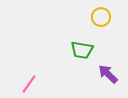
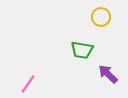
pink line: moved 1 px left
